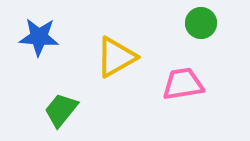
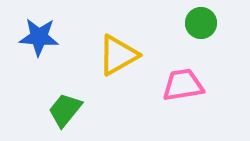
yellow triangle: moved 2 px right, 2 px up
pink trapezoid: moved 1 px down
green trapezoid: moved 4 px right
